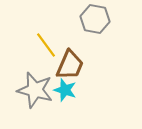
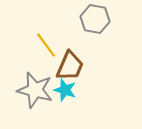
brown trapezoid: moved 1 px down
